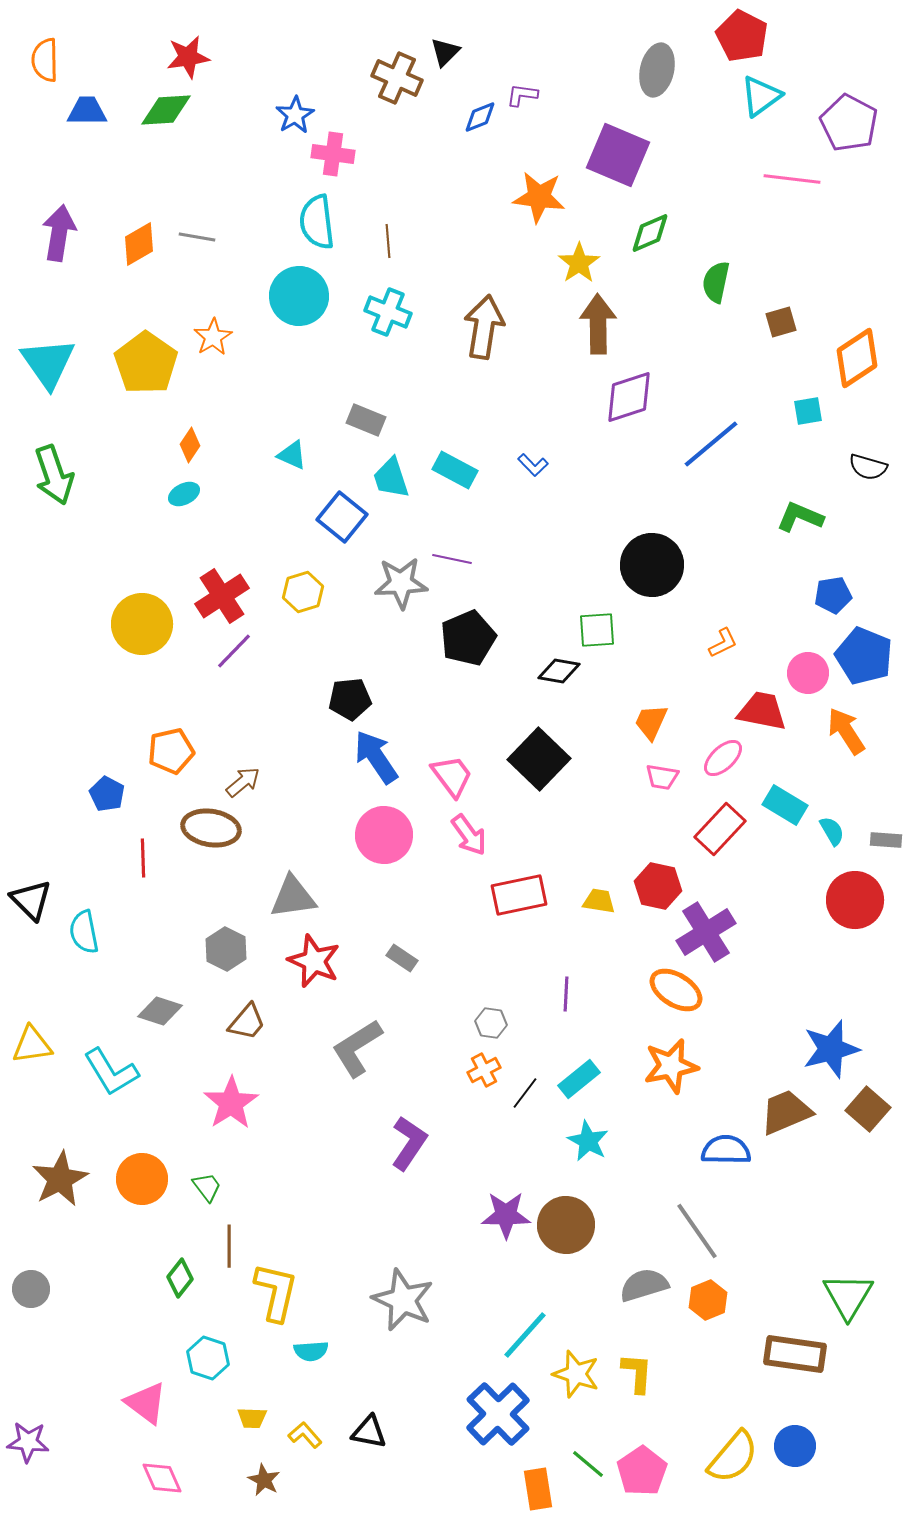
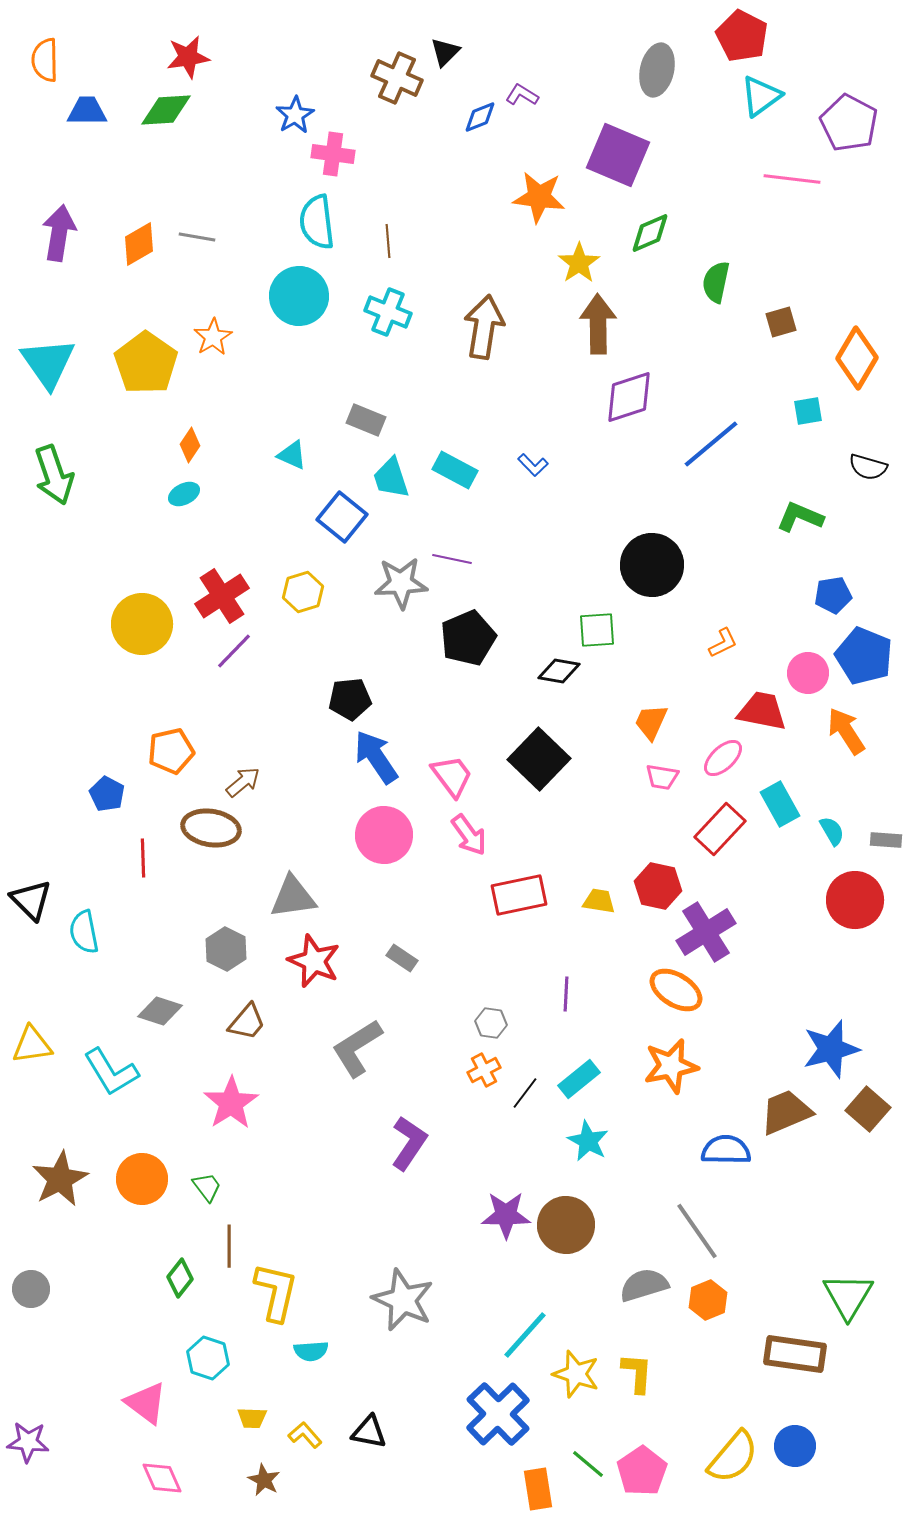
purple L-shape at (522, 95): rotated 24 degrees clockwise
orange diamond at (857, 358): rotated 26 degrees counterclockwise
cyan rectangle at (785, 805): moved 5 px left, 1 px up; rotated 30 degrees clockwise
